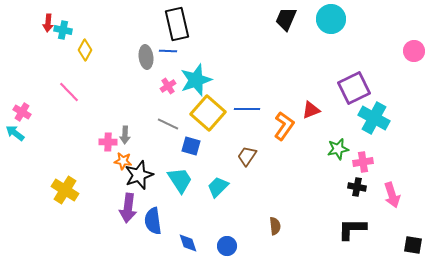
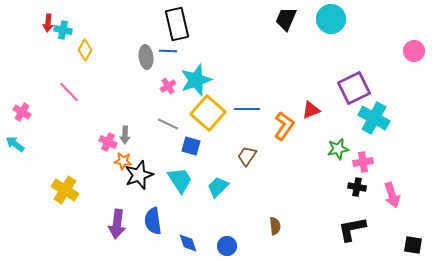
cyan arrow at (15, 133): moved 11 px down
pink cross at (108, 142): rotated 24 degrees clockwise
purple arrow at (128, 208): moved 11 px left, 16 px down
black L-shape at (352, 229): rotated 12 degrees counterclockwise
